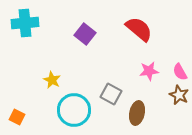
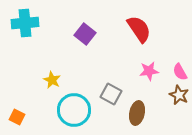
red semicircle: rotated 16 degrees clockwise
